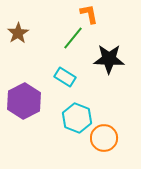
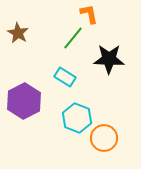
brown star: rotated 10 degrees counterclockwise
